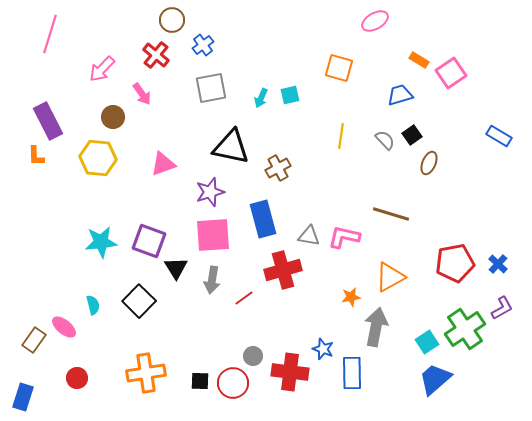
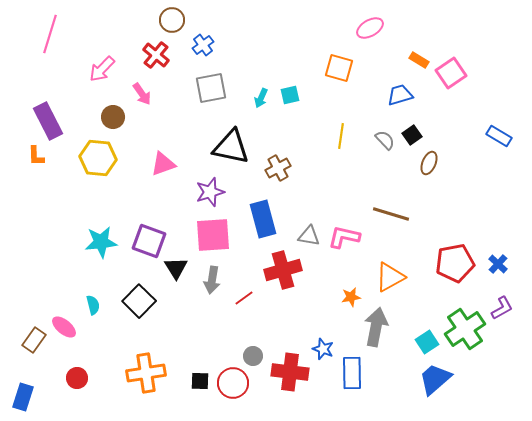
pink ellipse at (375, 21): moved 5 px left, 7 px down
